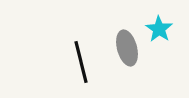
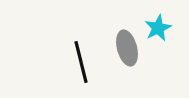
cyan star: moved 1 px left, 1 px up; rotated 12 degrees clockwise
